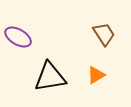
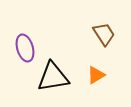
purple ellipse: moved 7 px right, 11 px down; rotated 44 degrees clockwise
black triangle: moved 3 px right
